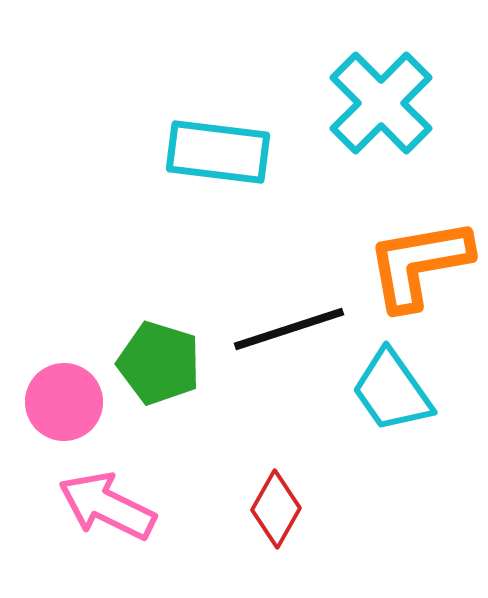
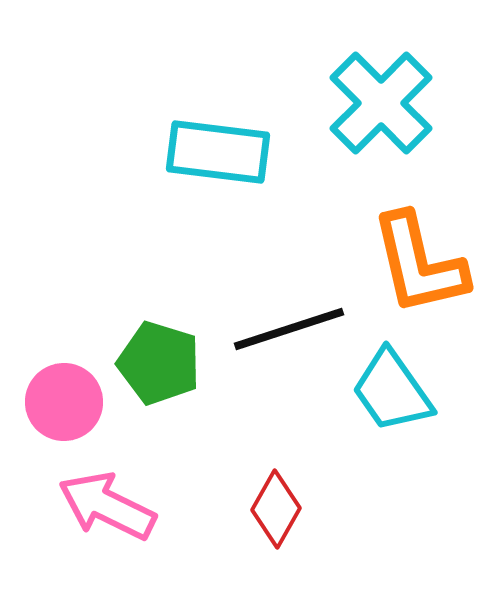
orange L-shape: rotated 93 degrees counterclockwise
